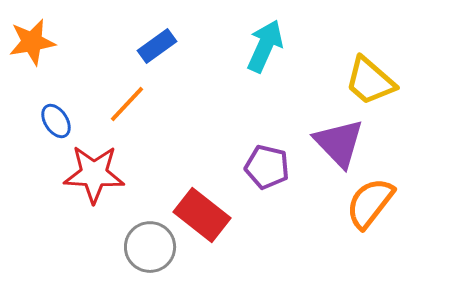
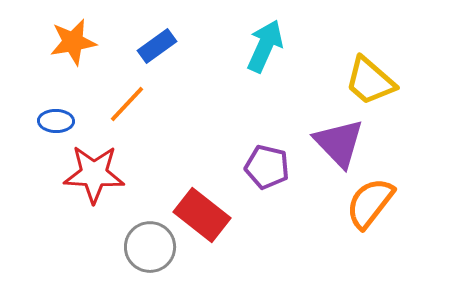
orange star: moved 41 px right
blue ellipse: rotated 56 degrees counterclockwise
